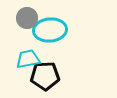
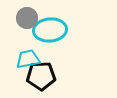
black pentagon: moved 4 px left
